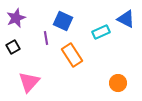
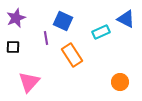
black square: rotated 32 degrees clockwise
orange circle: moved 2 px right, 1 px up
